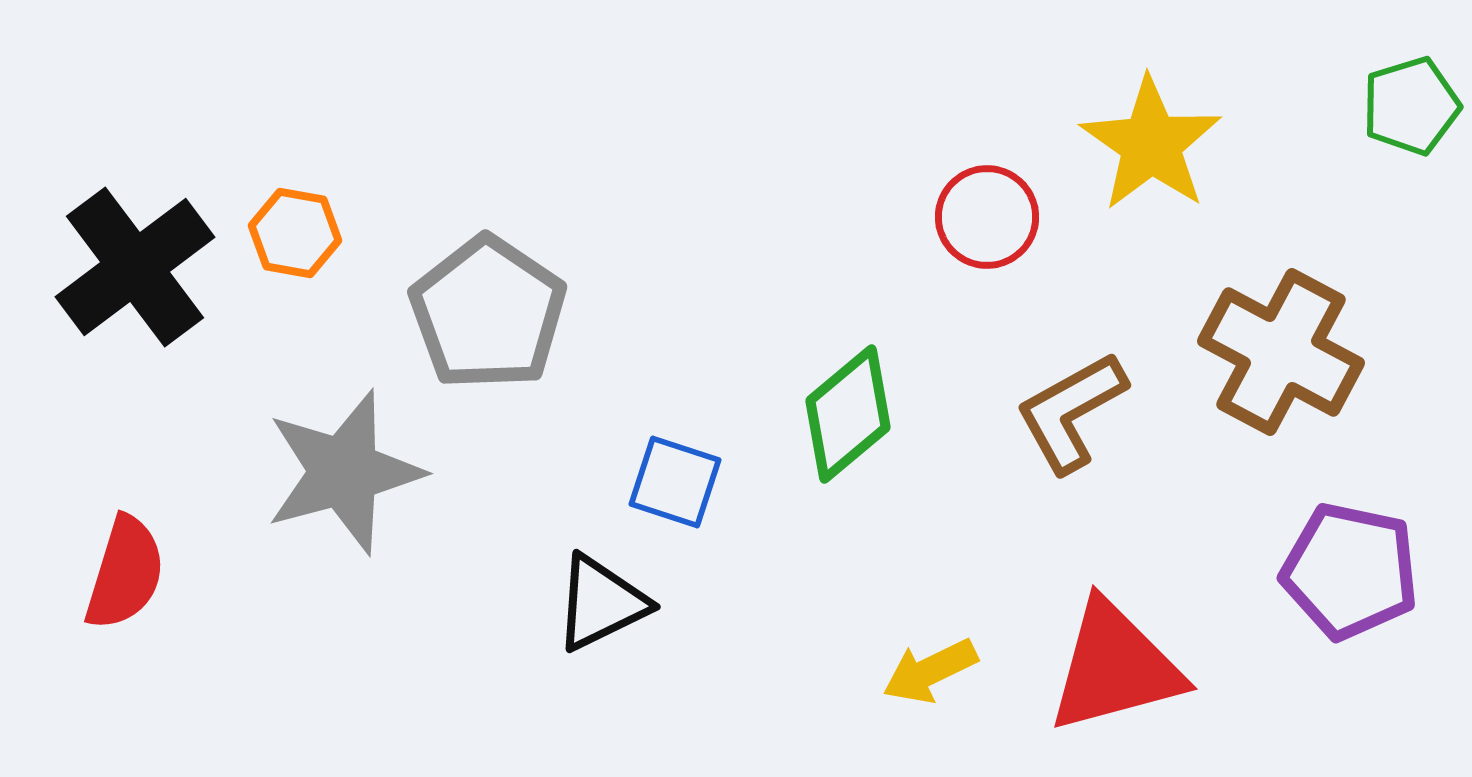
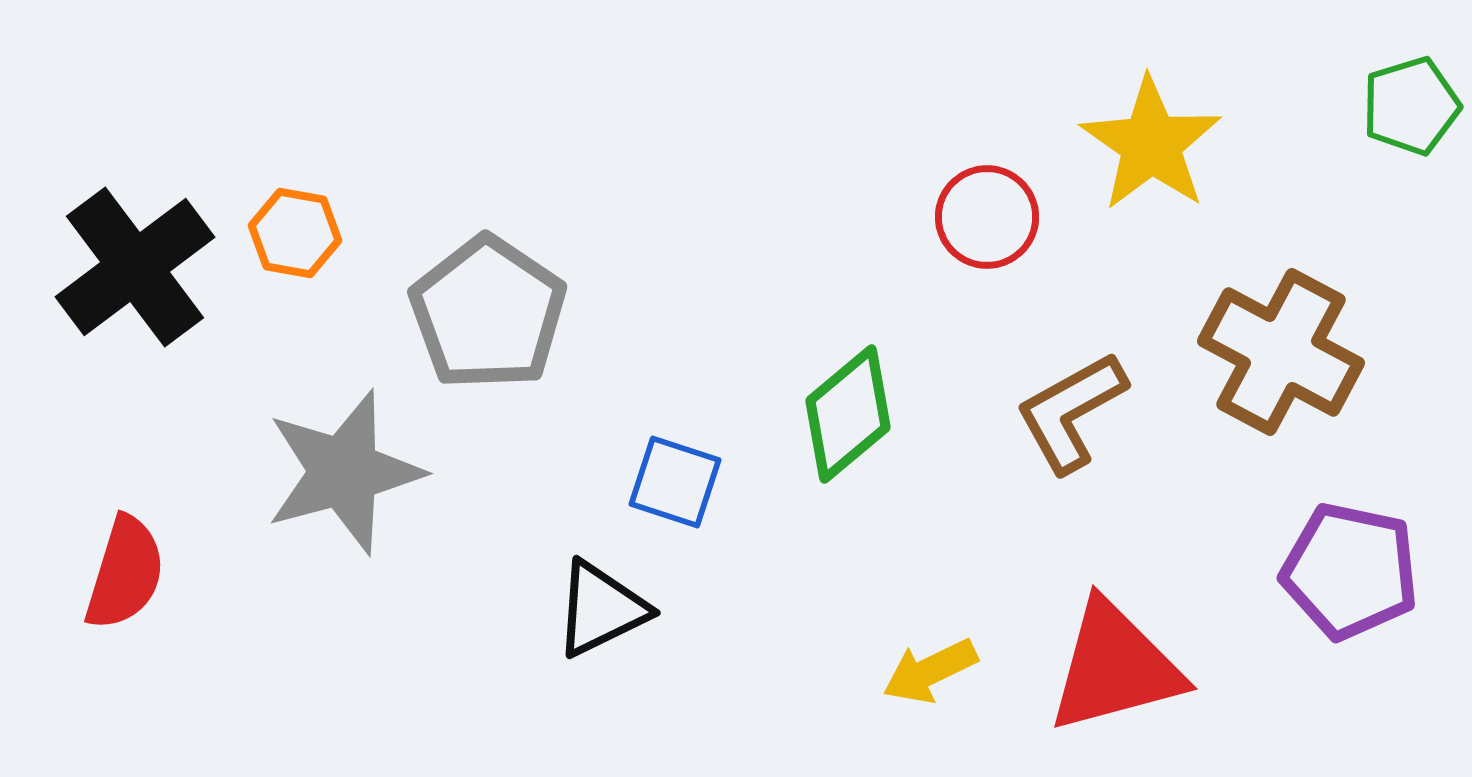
black triangle: moved 6 px down
